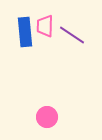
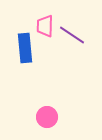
blue rectangle: moved 16 px down
